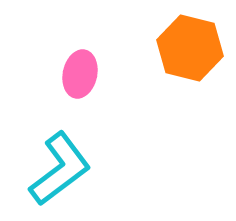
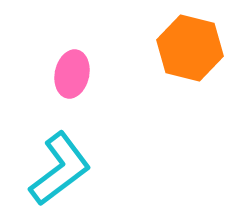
pink ellipse: moved 8 px left
